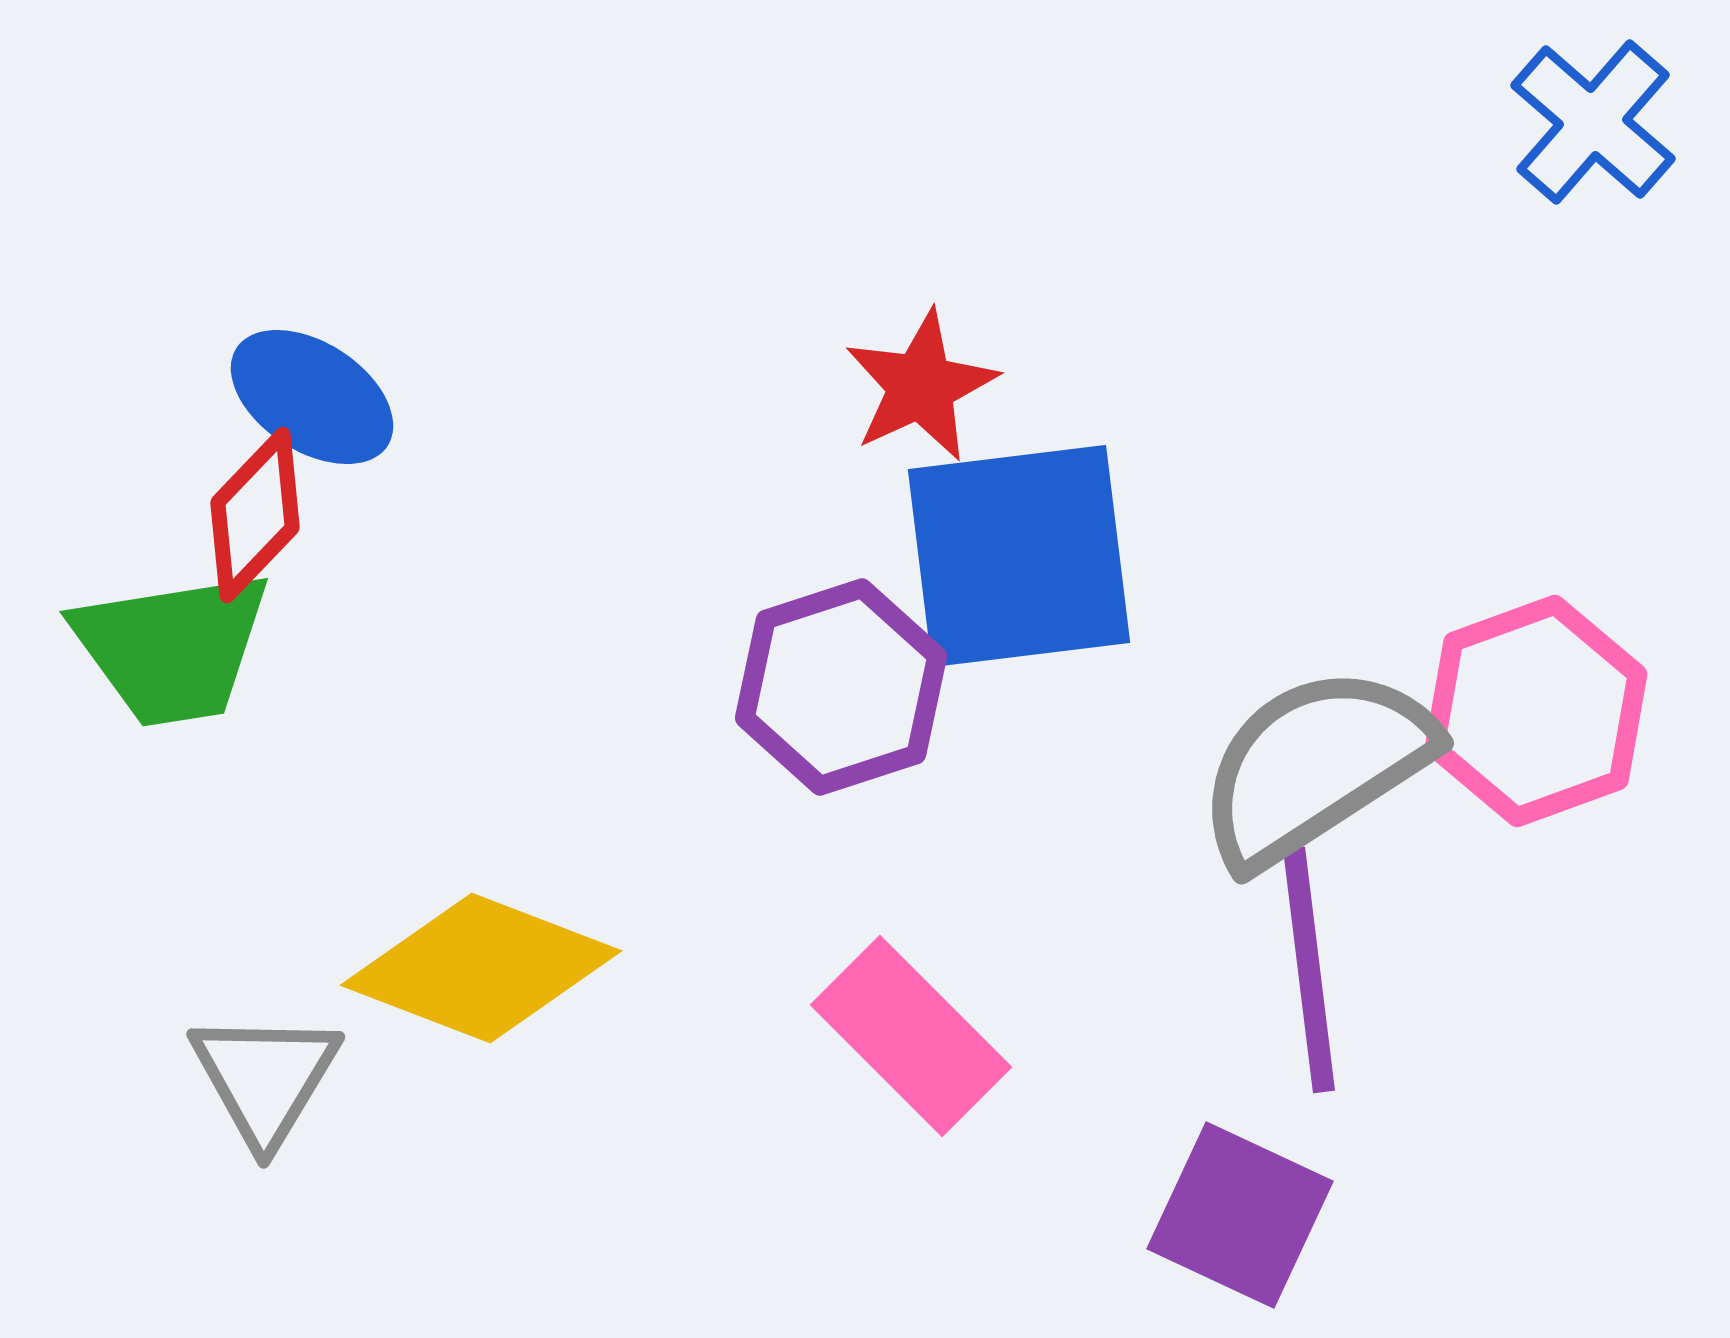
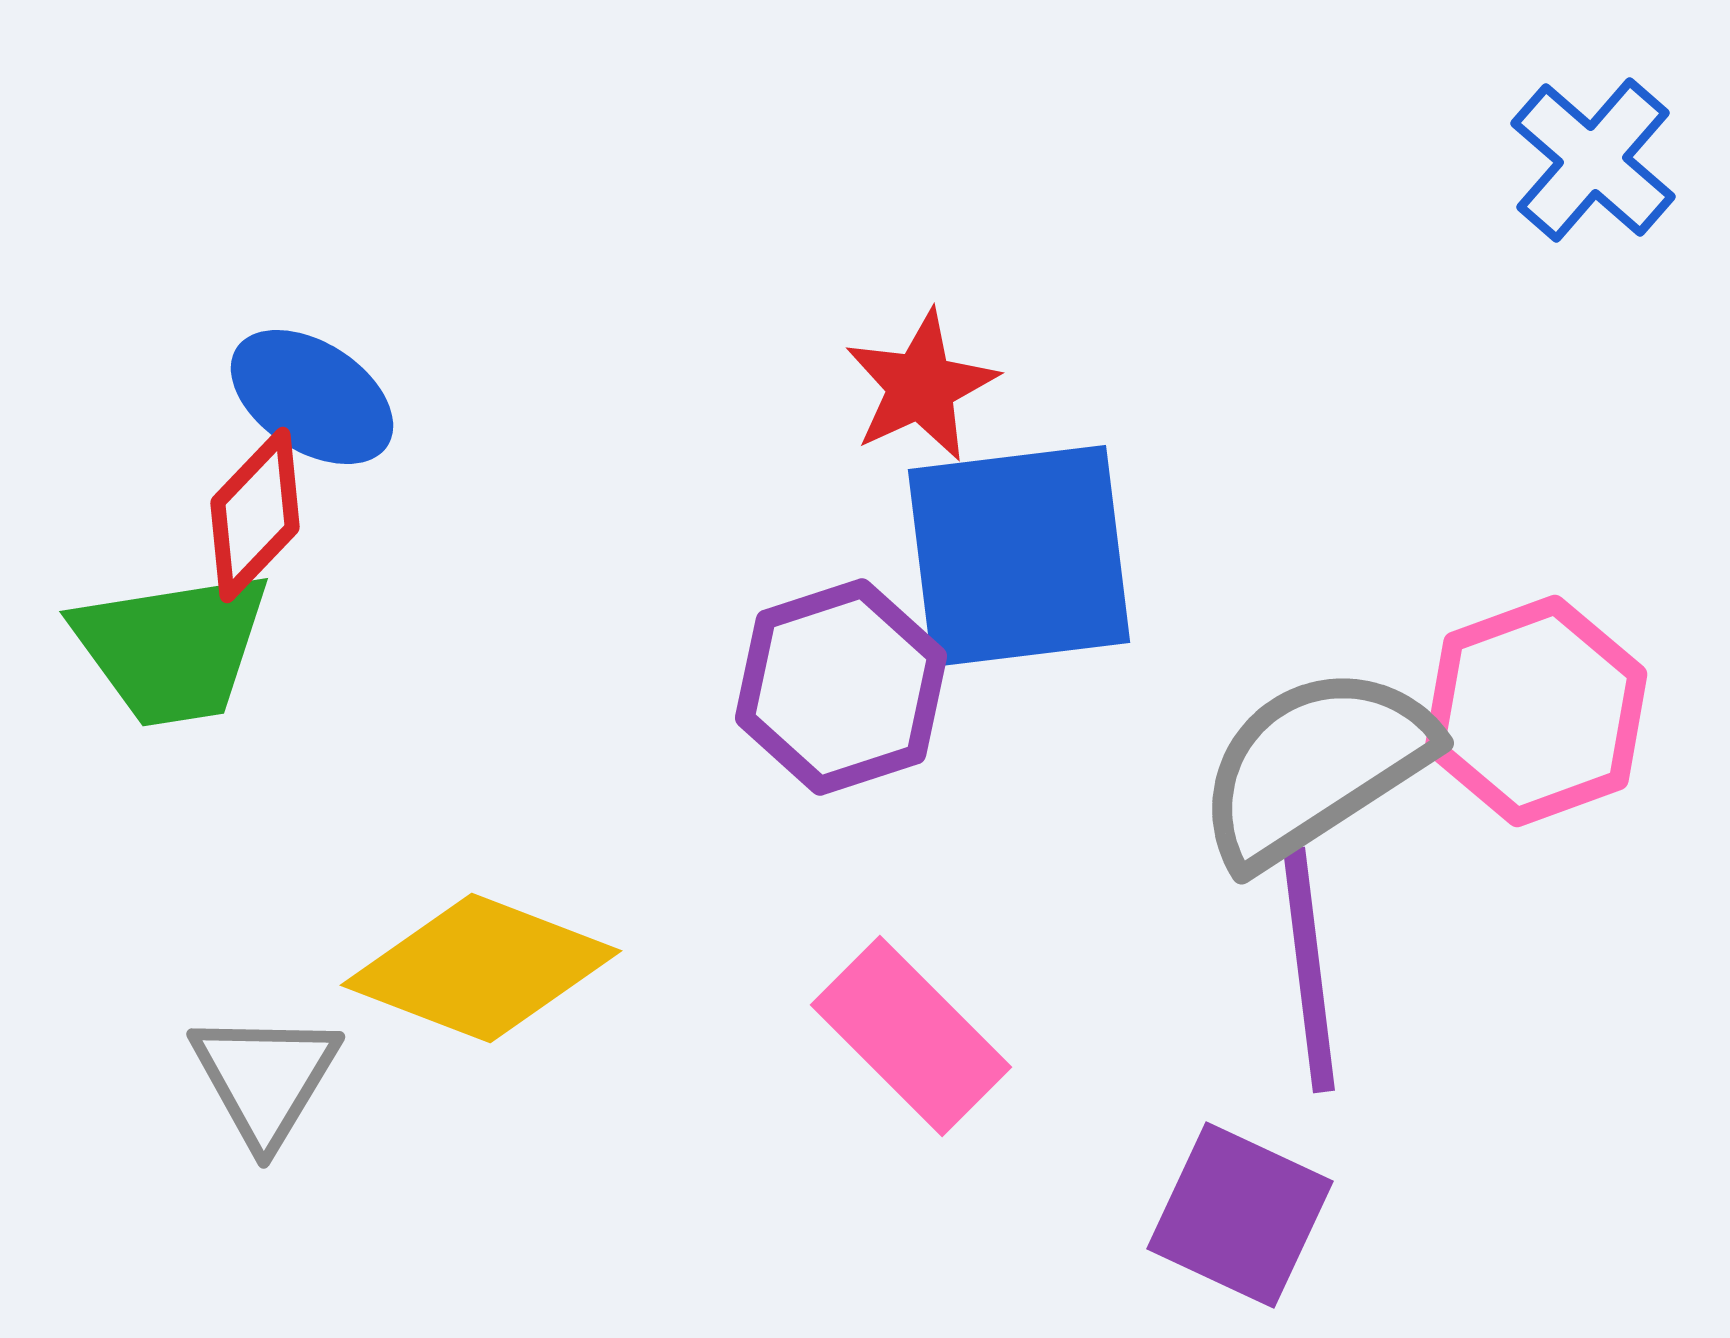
blue cross: moved 38 px down
